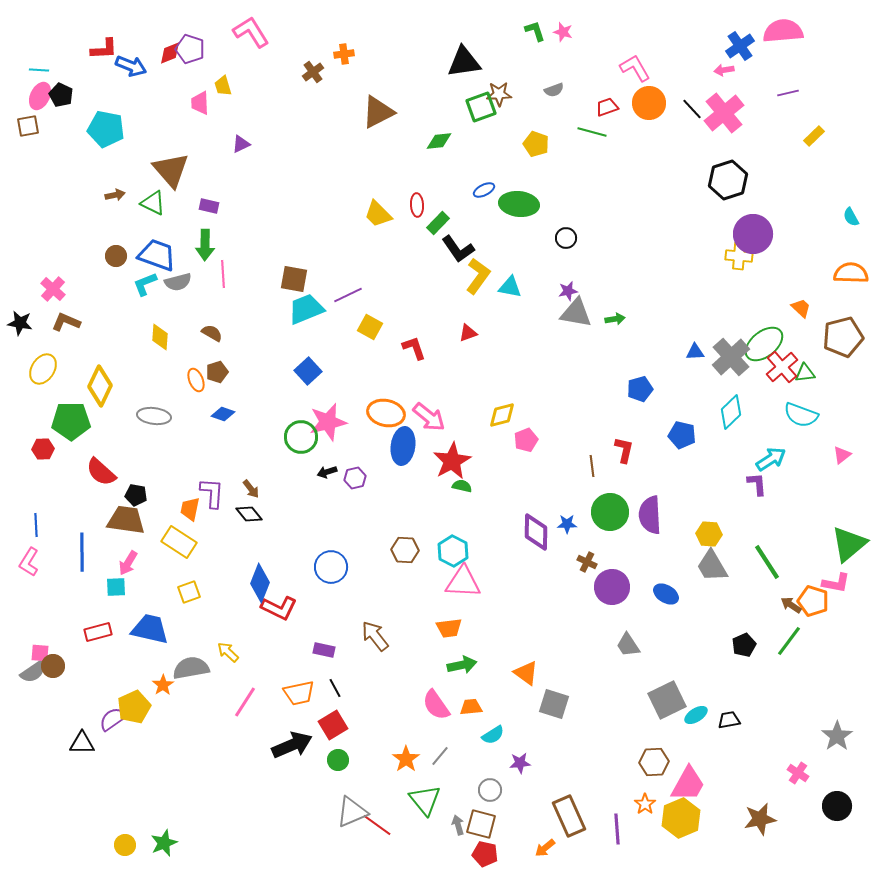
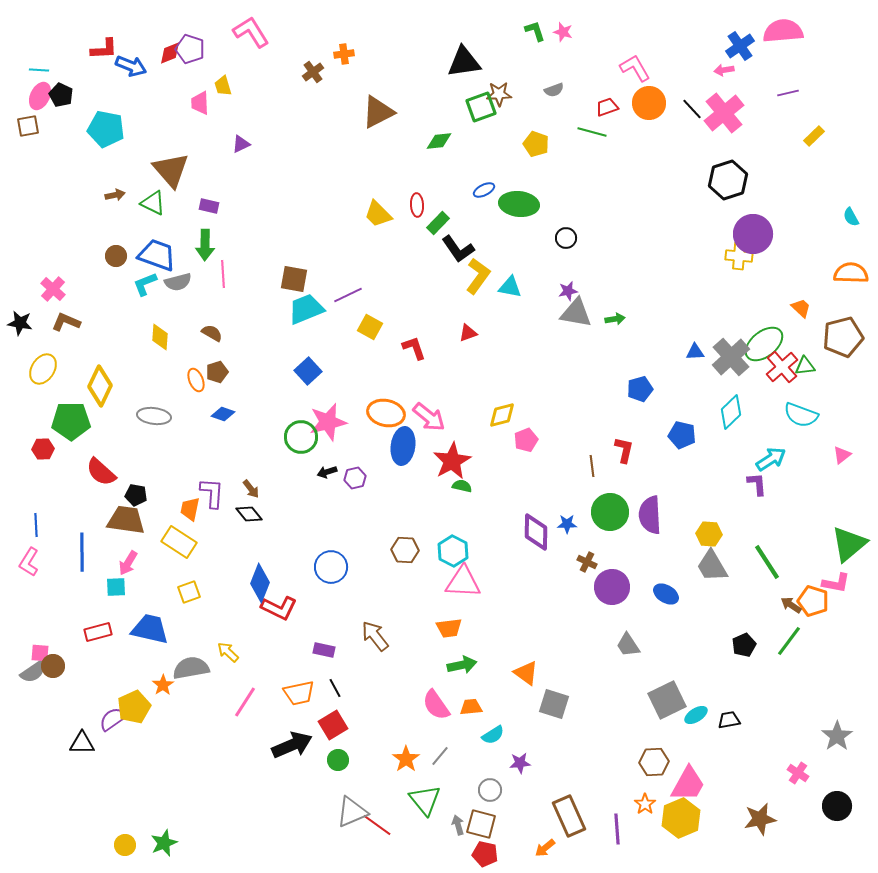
green triangle at (805, 373): moved 7 px up
